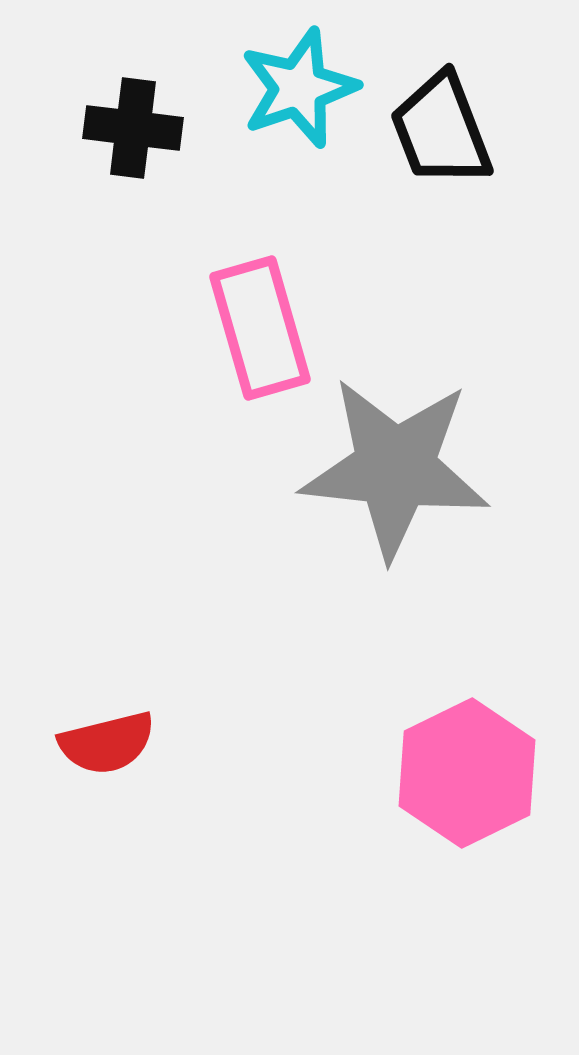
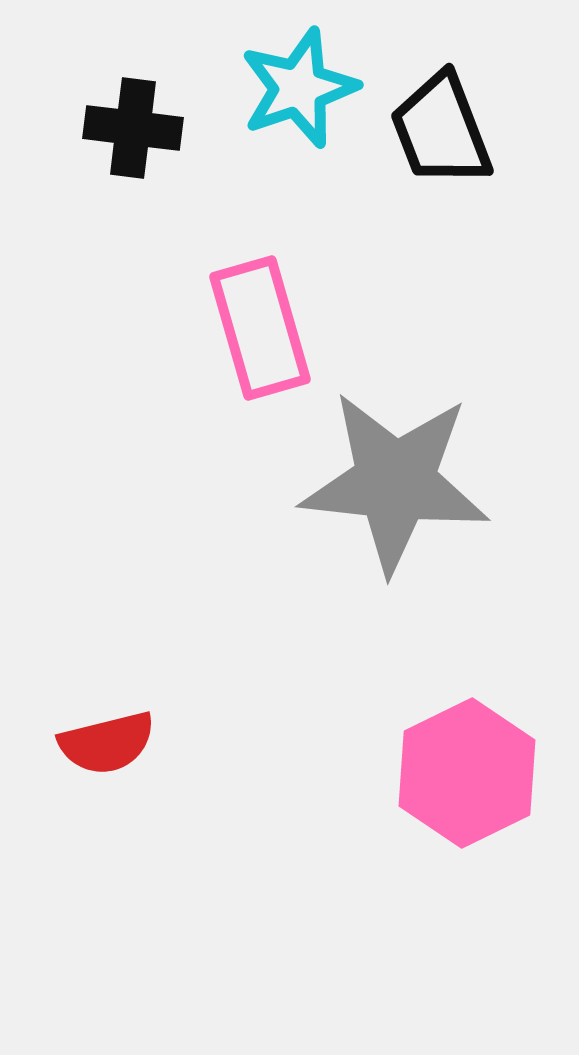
gray star: moved 14 px down
